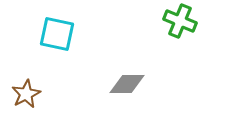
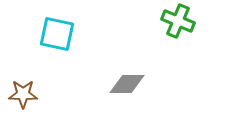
green cross: moved 2 px left
brown star: moved 3 px left; rotated 28 degrees clockwise
